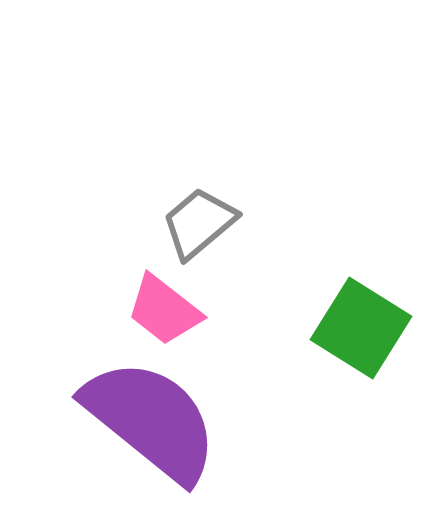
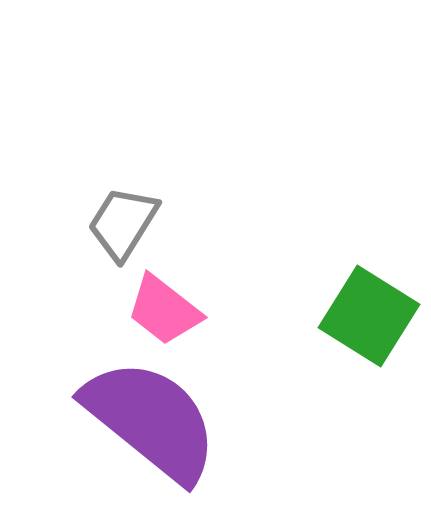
gray trapezoid: moved 76 px left; rotated 18 degrees counterclockwise
green square: moved 8 px right, 12 px up
